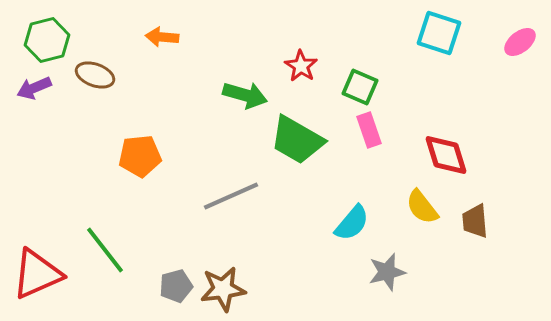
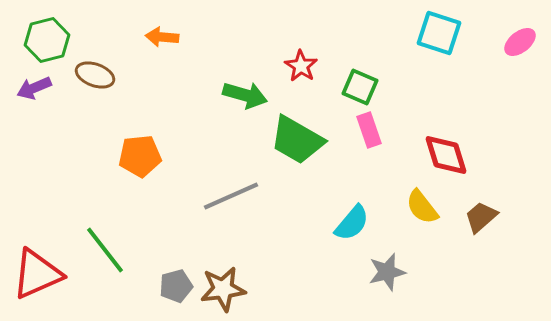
brown trapezoid: moved 6 px right, 4 px up; rotated 54 degrees clockwise
